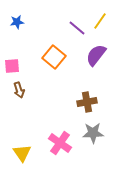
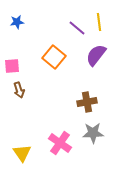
yellow line: moved 1 px left, 1 px down; rotated 42 degrees counterclockwise
